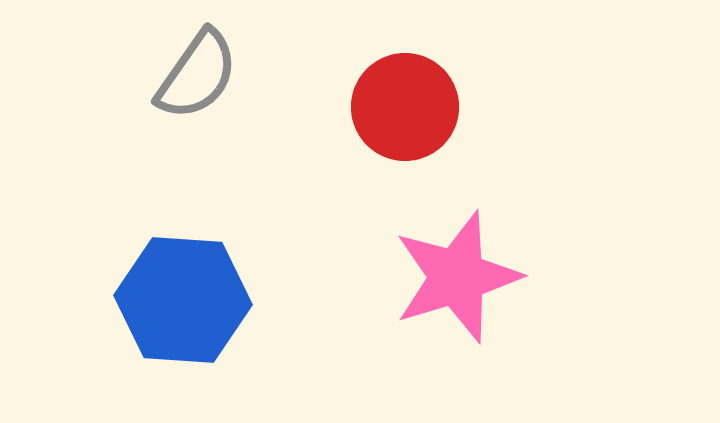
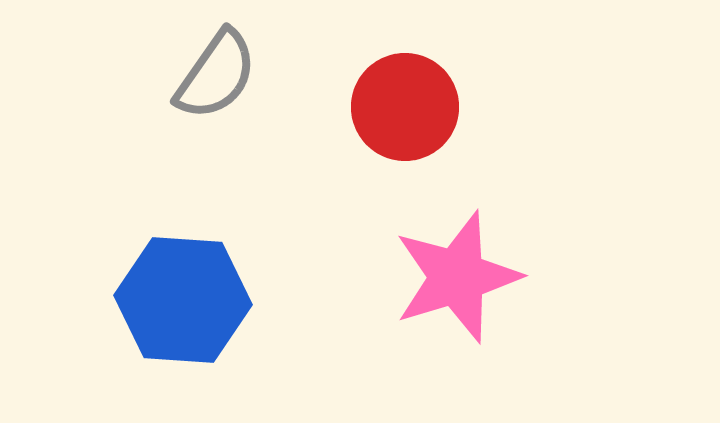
gray semicircle: moved 19 px right
